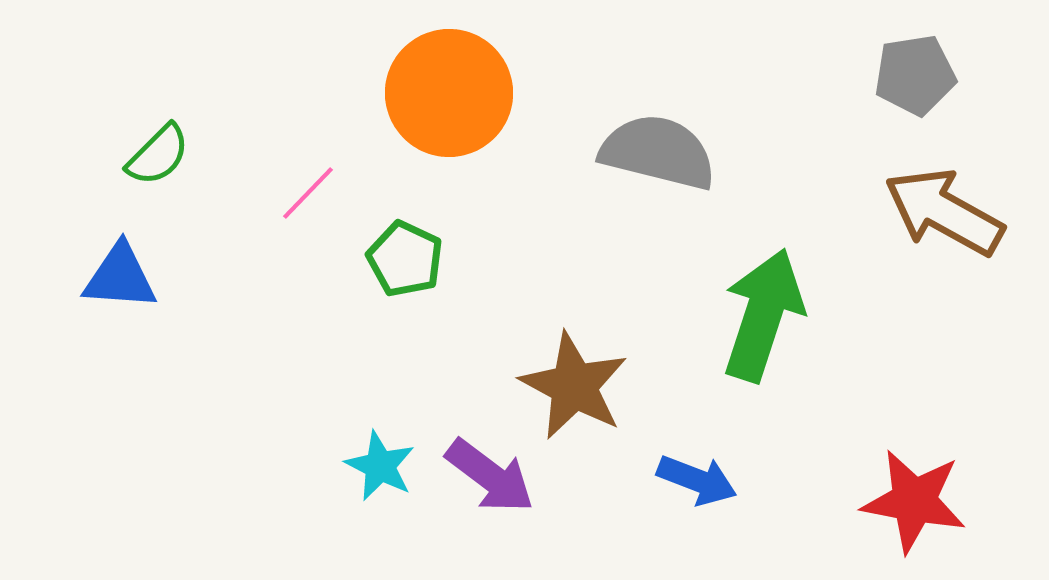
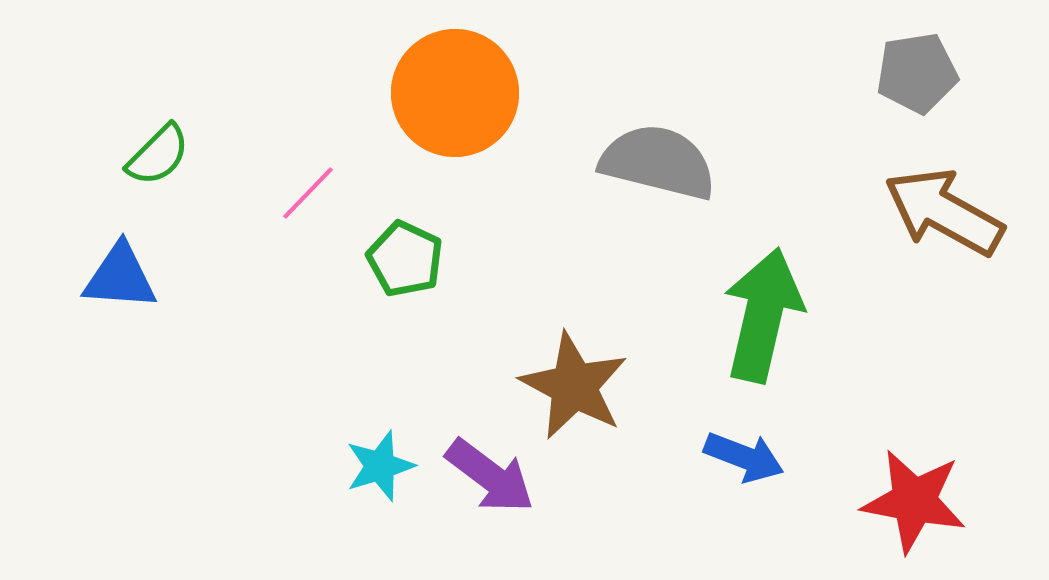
gray pentagon: moved 2 px right, 2 px up
orange circle: moved 6 px right
gray semicircle: moved 10 px down
green arrow: rotated 5 degrees counterclockwise
cyan star: rotated 28 degrees clockwise
blue arrow: moved 47 px right, 23 px up
